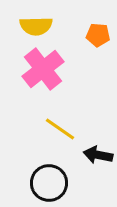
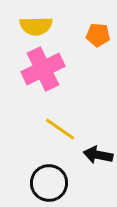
pink cross: rotated 12 degrees clockwise
